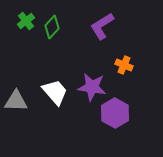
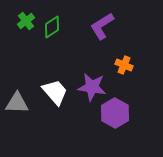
green diamond: rotated 15 degrees clockwise
gray triangle: moved 1 px right, 2 px down
